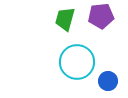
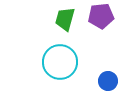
cyan circle: moved 17 px left
